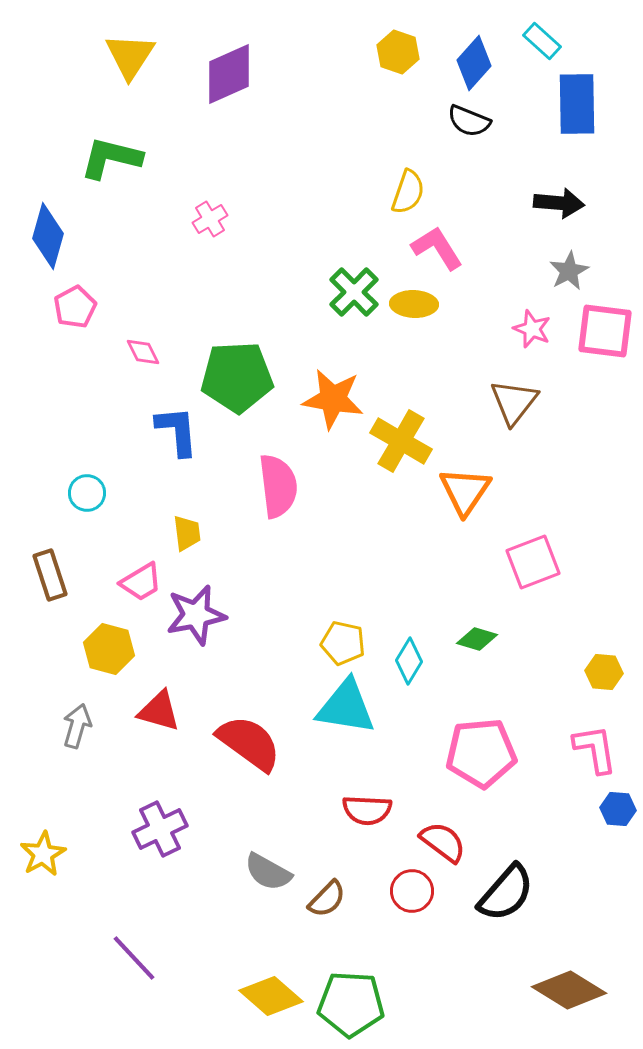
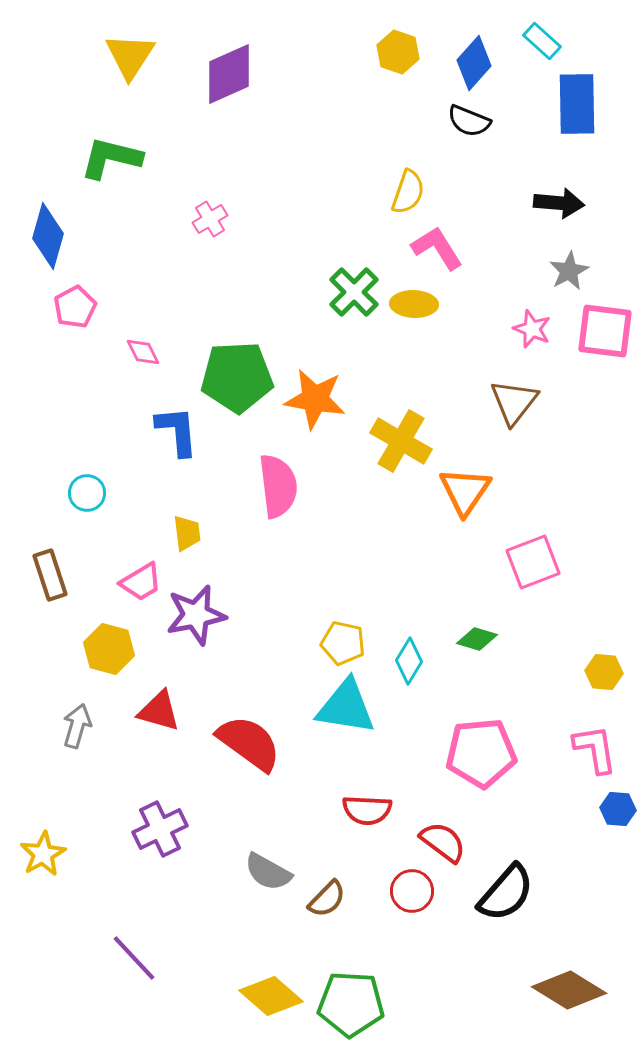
orange star at (333, 399): moved 18 px left
